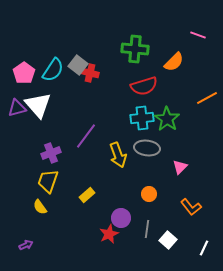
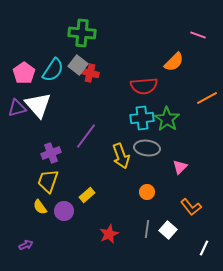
green cross: moved 53 px left, 16 px up
red semicircle: rotated 12 degrees clockwise
yellow arrow: moved 3 px right, 1 px down
orange circle: moved 2 px left, 2 px up
purple circle: moved 57 px left, 7 px up
white square: moved 10 px up
